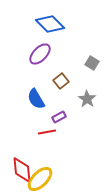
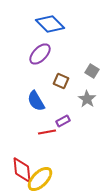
gray square: moved 8 px down
brown square: rotated 28 degrees counterclockwise
blue semicircle: moved 2 px down
purple rectangle: moved 4 px right, 4 px down
